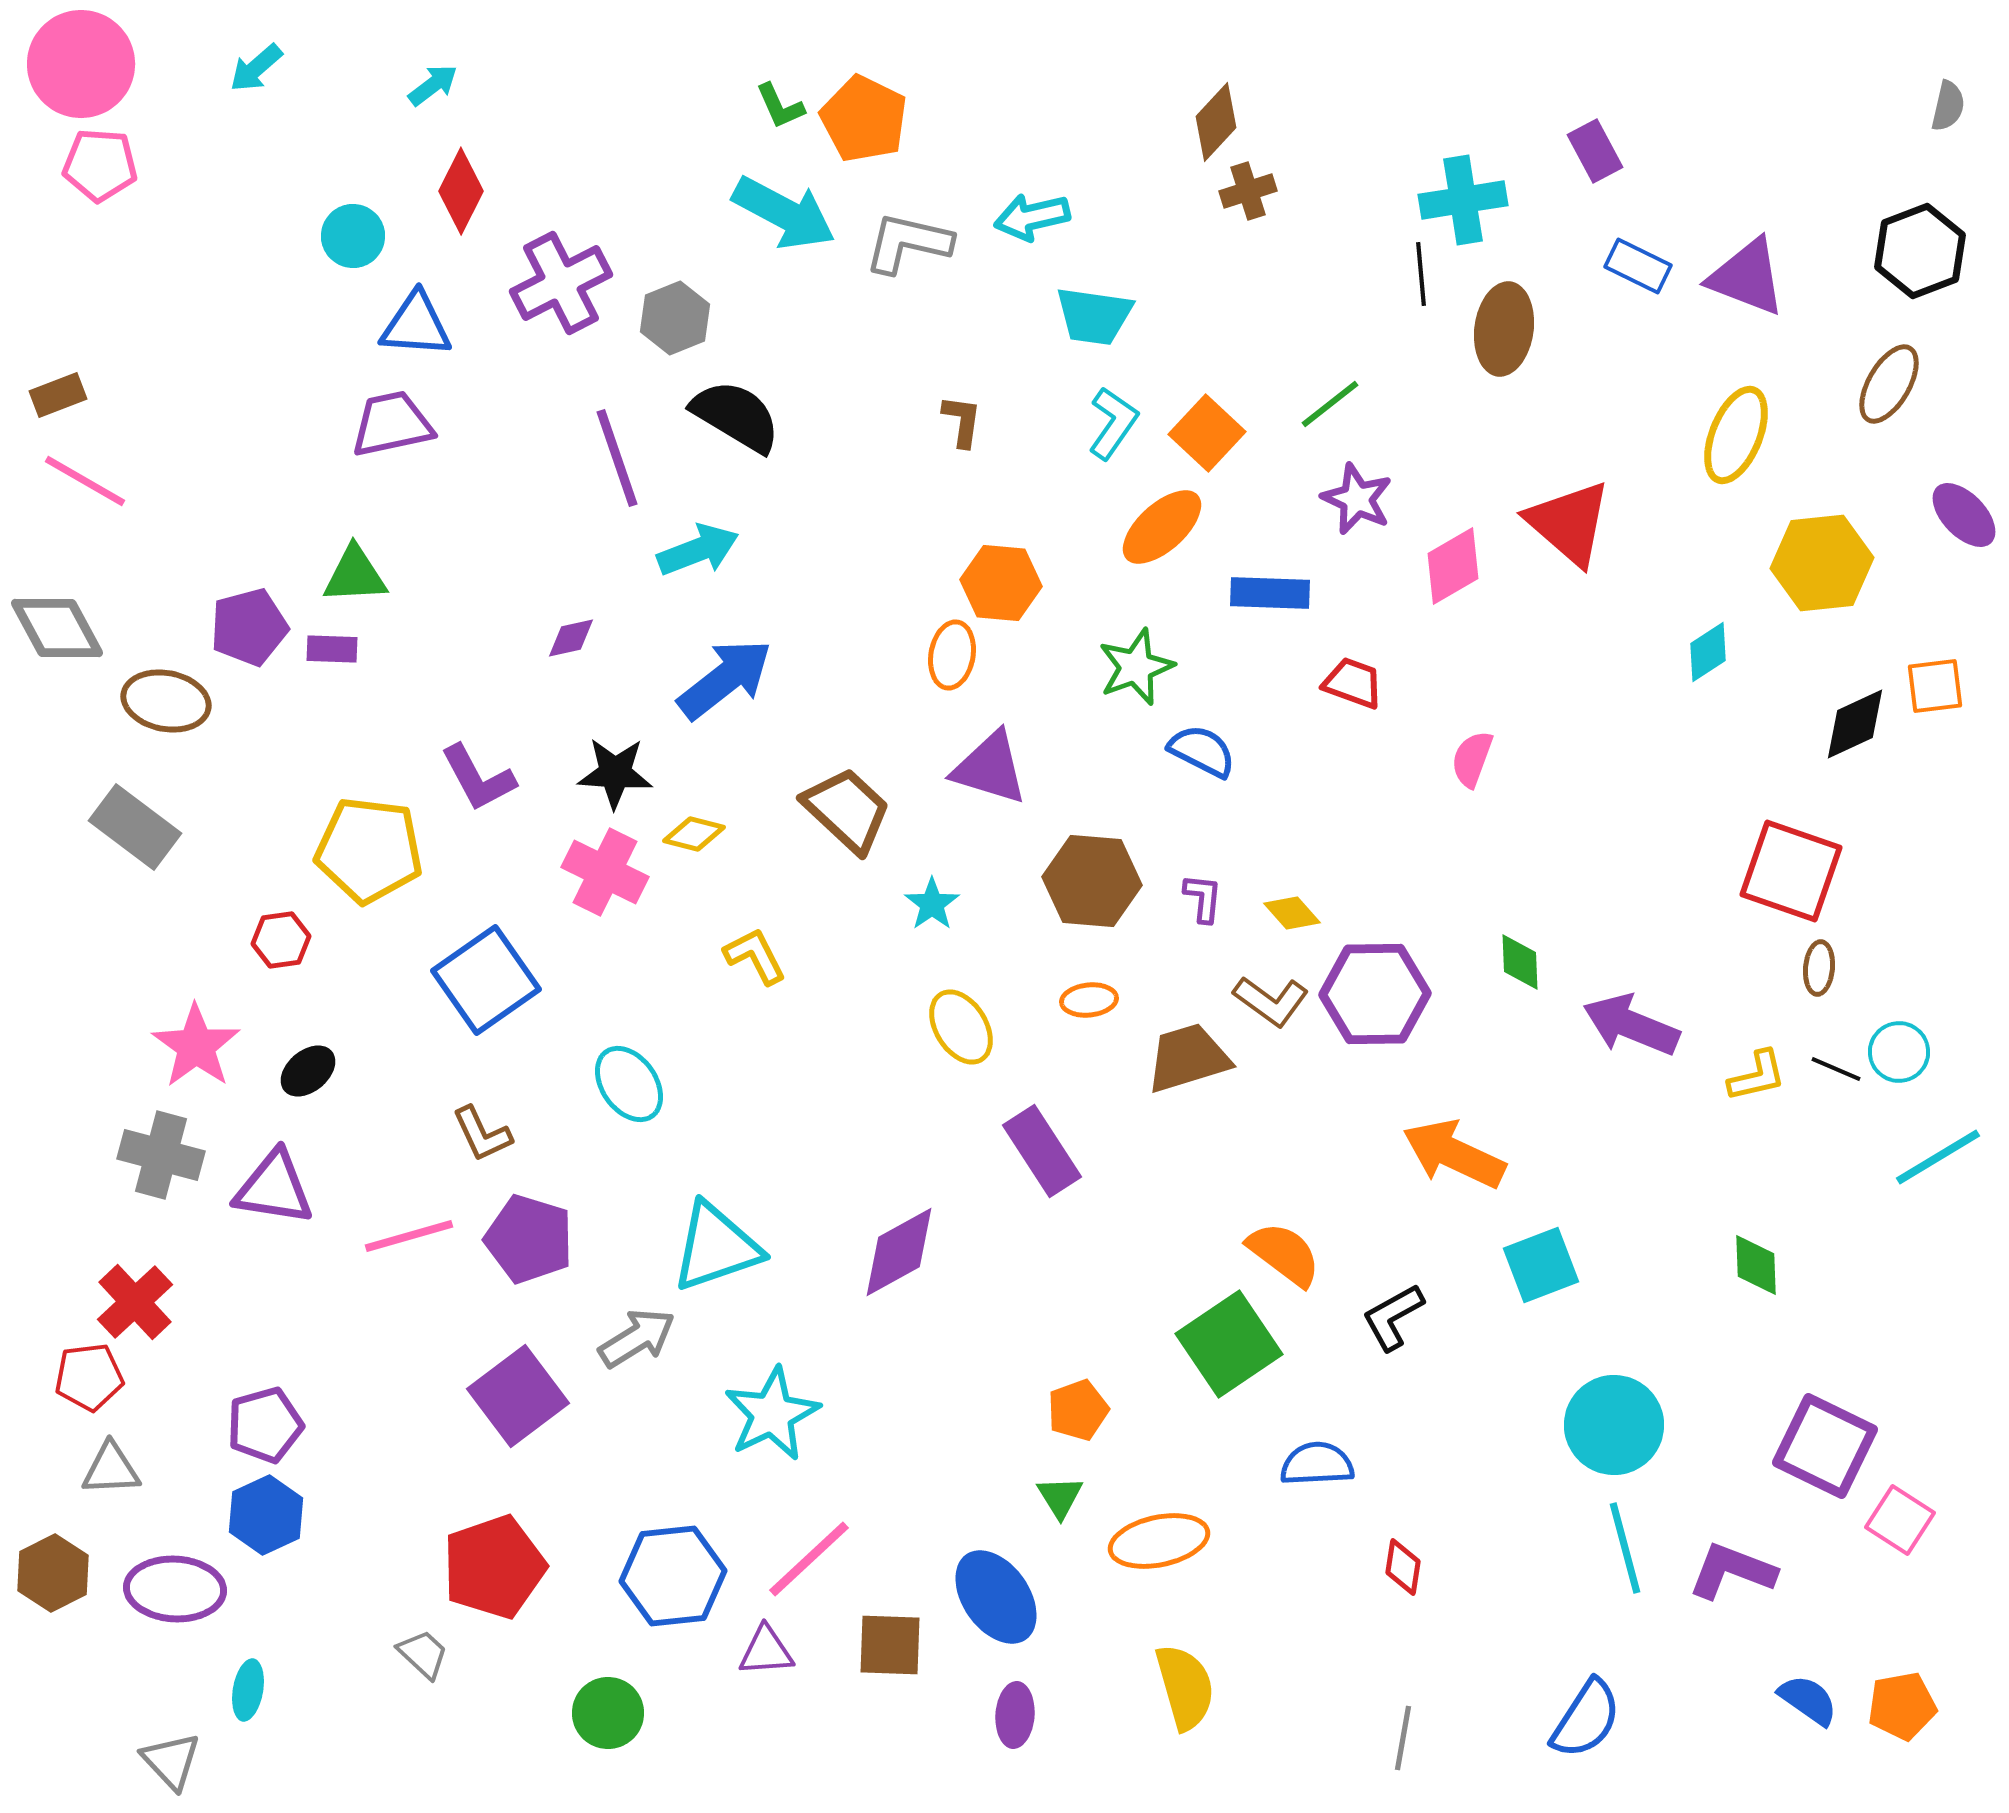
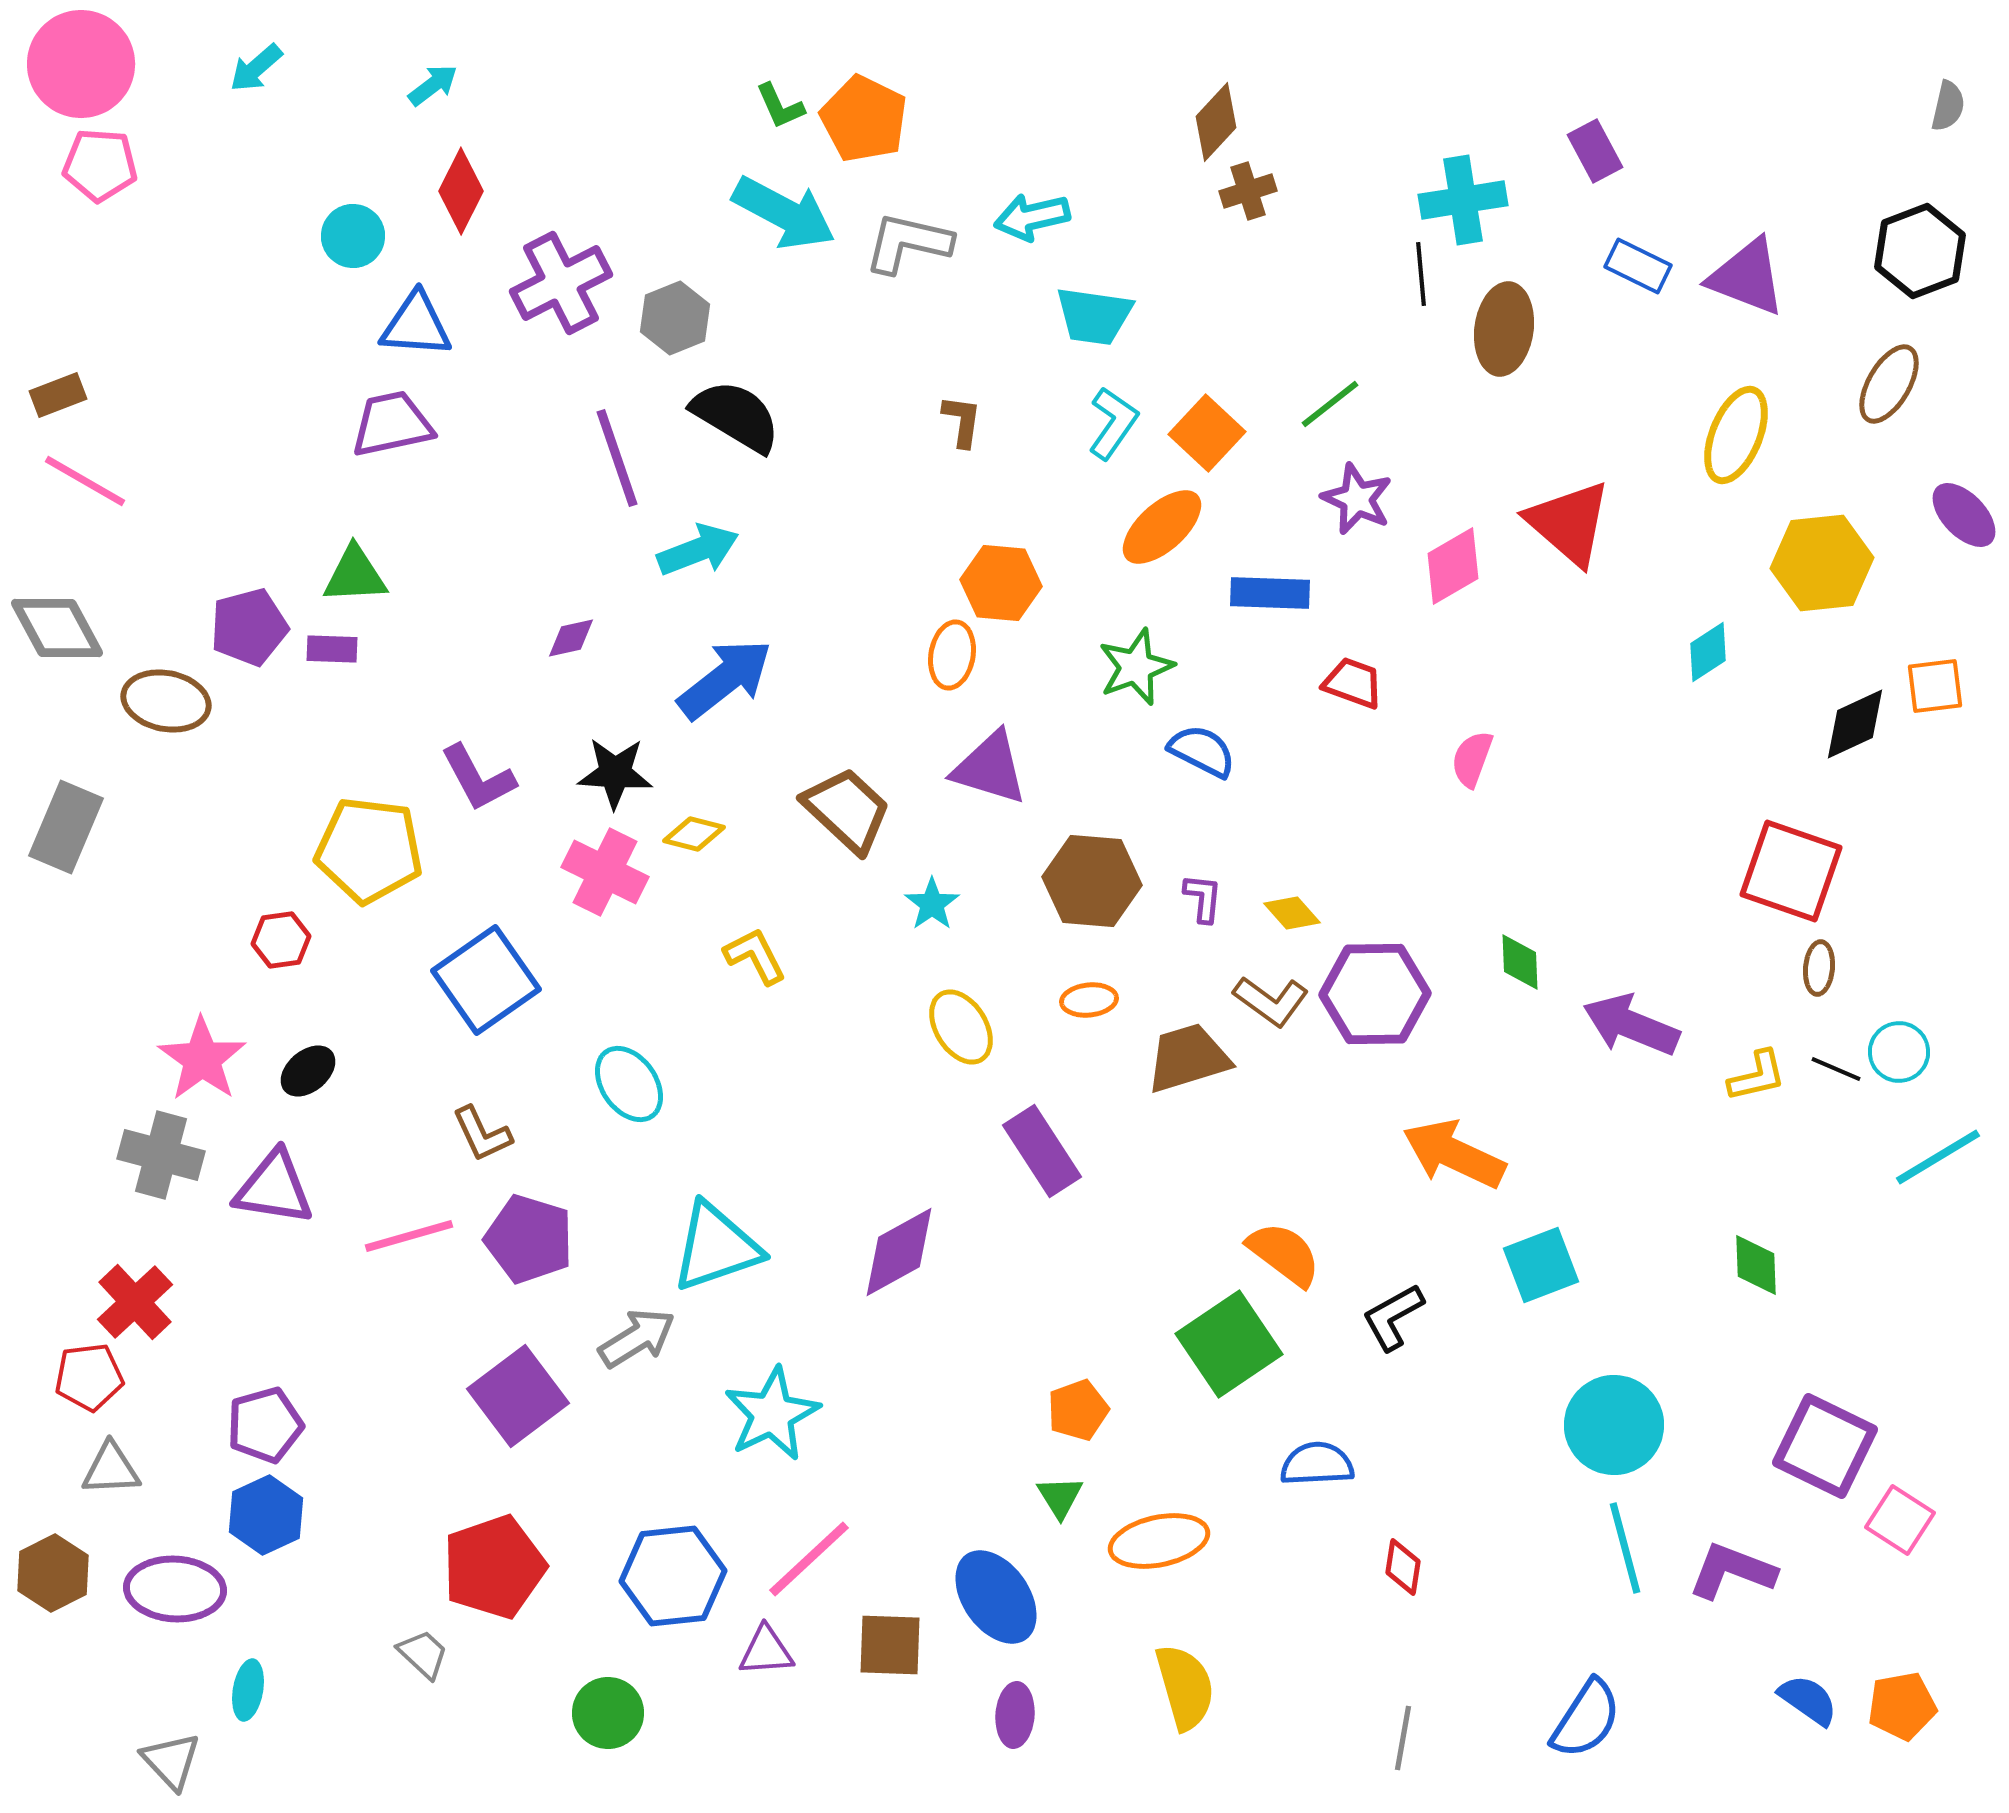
gray rectangle at (135, 827): moved 69 px left; rotated 76 degrees clockwise
pink star at (196, 1046): moved 6 px right, 13 px down
